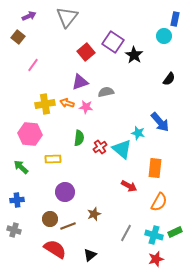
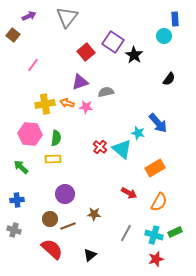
blue rectangle: rotated 16 degrees counterclockwise
brown square: moved 5 px left, 2 px up
blue arrow: moved 2 px left, 1 px down
green semicircle: moved 23 px left
red cross: rotated 16 degrees counterclockwise
orange rectangle: rotated 54 degrees clockwise
red arrow: moved 7 px down
purple circle: moved 2 px down
brown star: rotated 24 degrees clockwise
red semicircle: moved 3 px left; rotated 10 degrees clockwise
